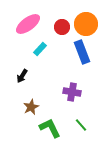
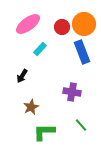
orange circle: moved 2 px left
green L-shape: moved 6 px left, 4 px down; rotated 65 degrees counterclockwise
